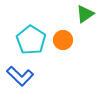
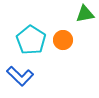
green triangle: rotated 24 degrees clockwise
